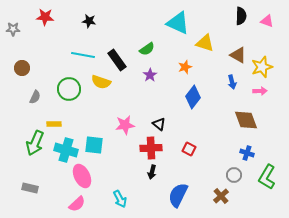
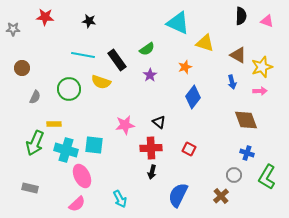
black triangle: moved 2 px up
